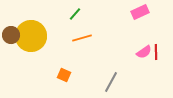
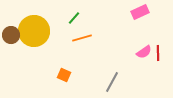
green line: moved 1 px left, 4 px down
yellow circle: moved 3 px right, 5 px up
red line: moved 2 px right, 1 px down
gray line: moved 1 px right
